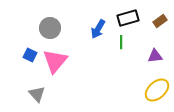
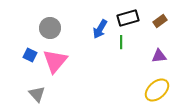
blue arrow: moved 2 px right
purple triangle: moved 4 px right
